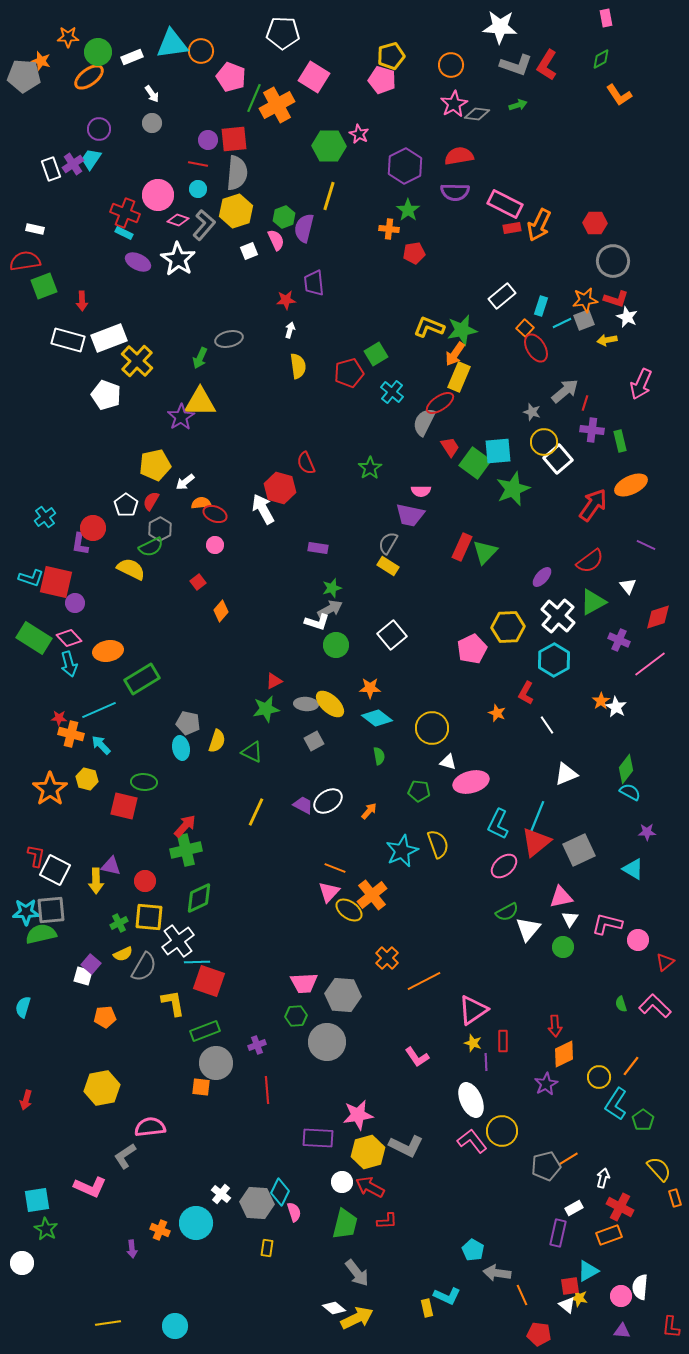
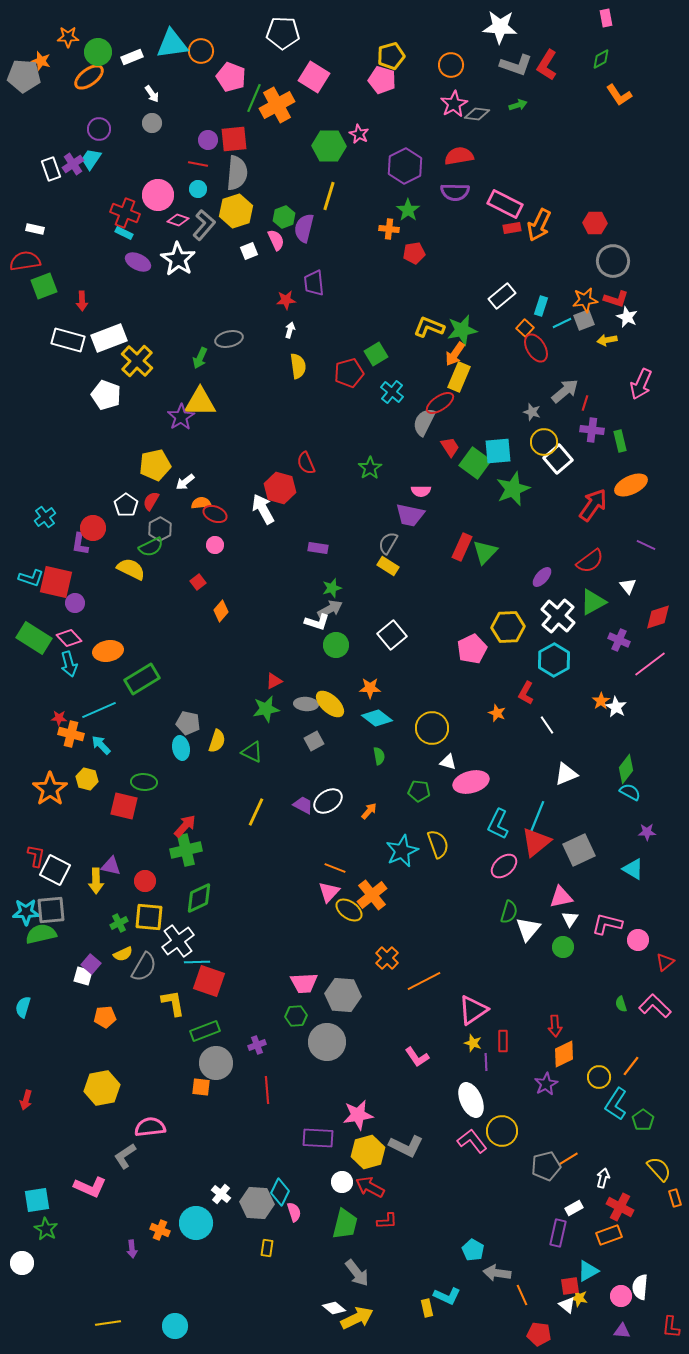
green semicircle at (507, 912): moved 2 px right; rotated 45 degrees counterclockwise
